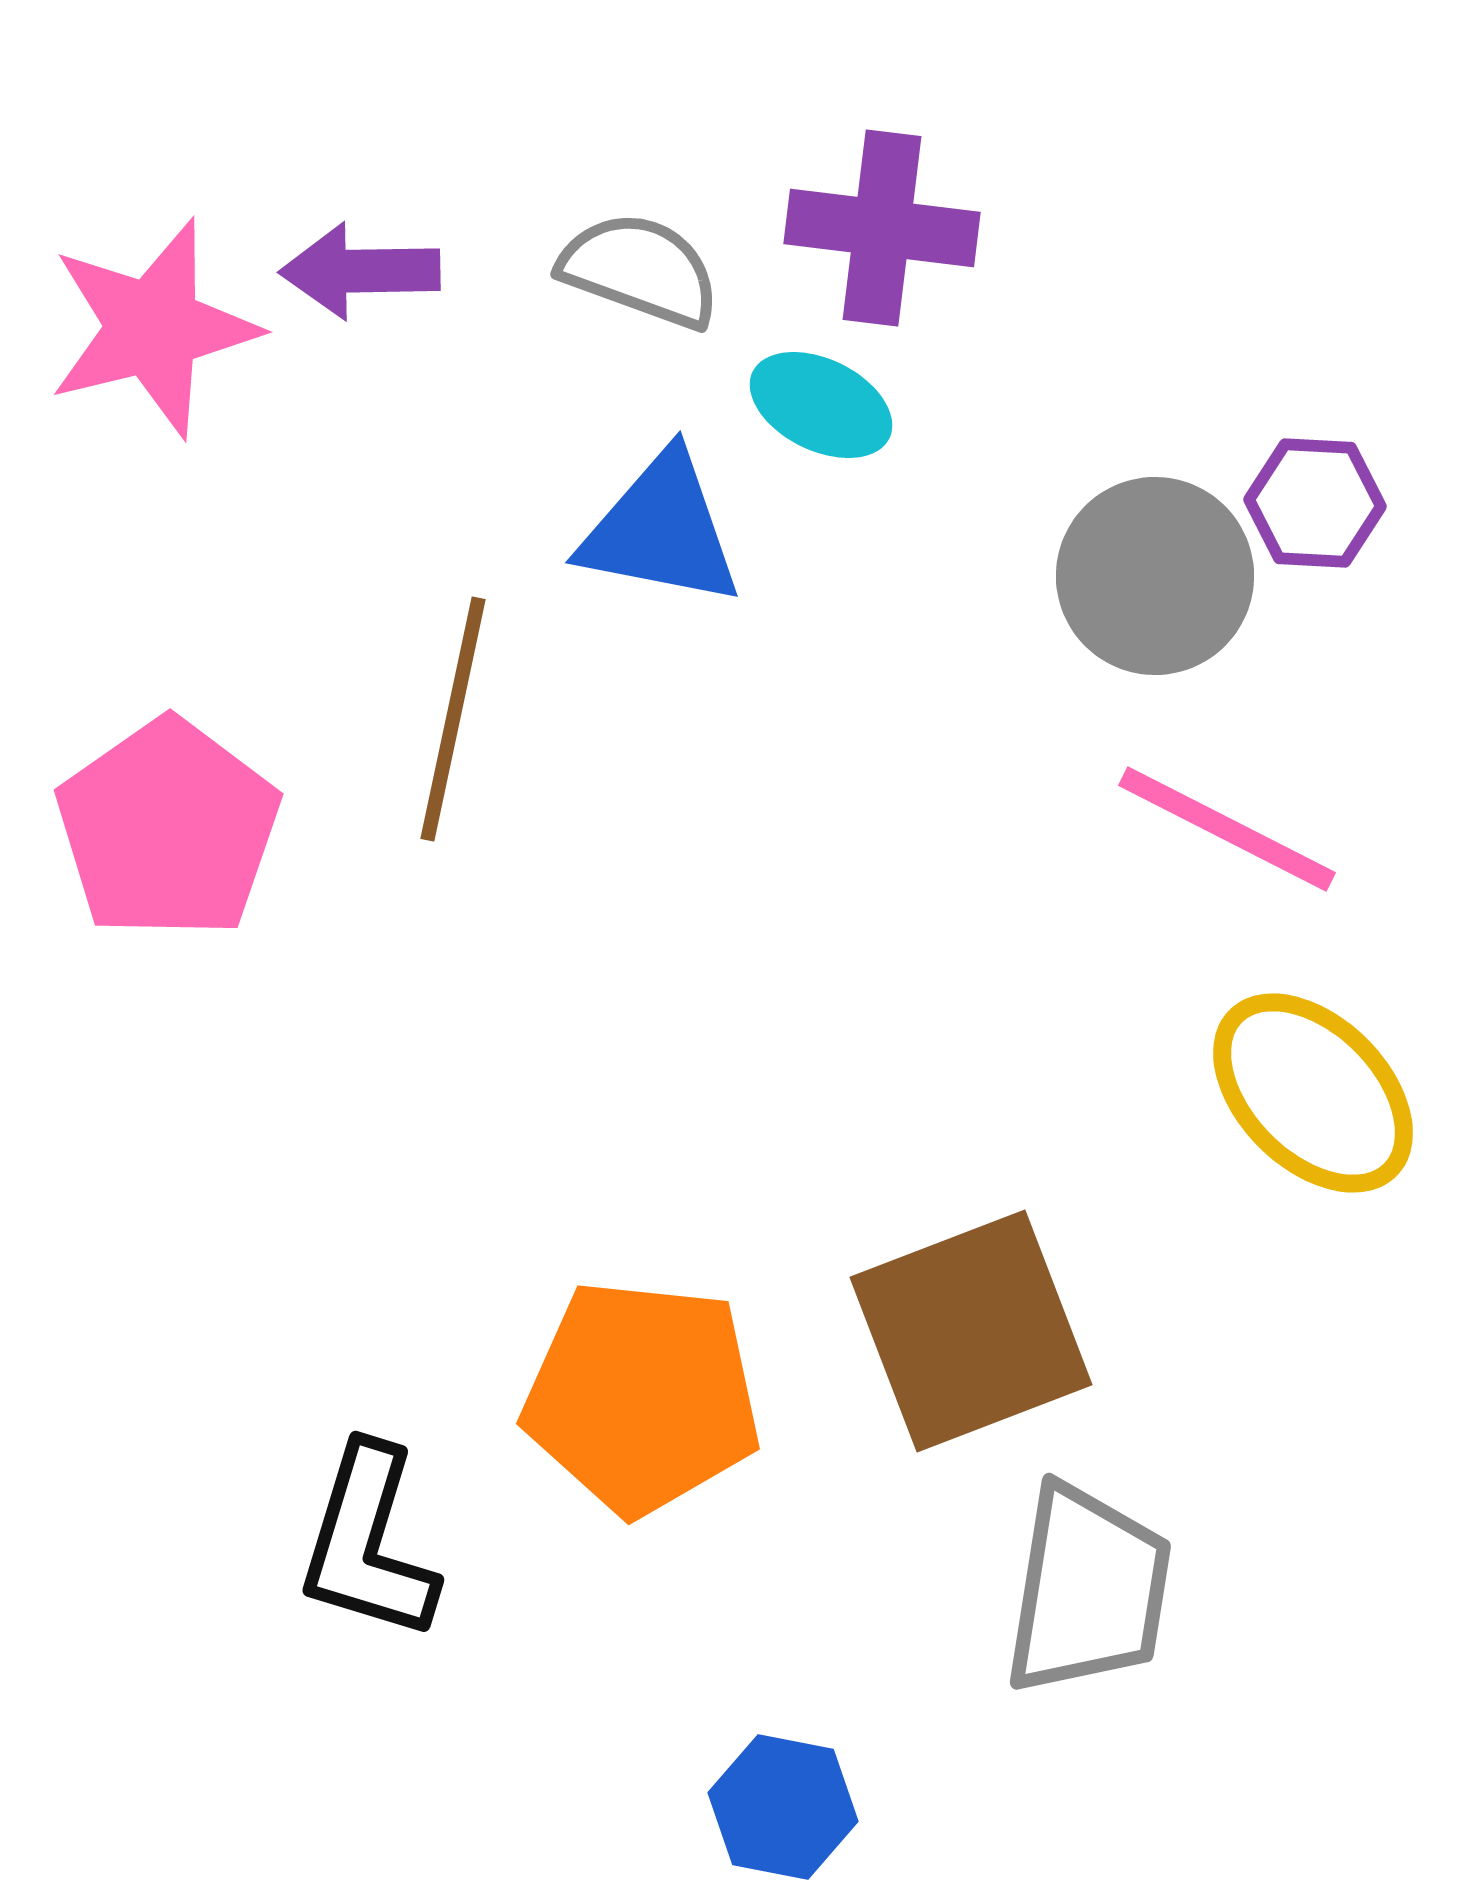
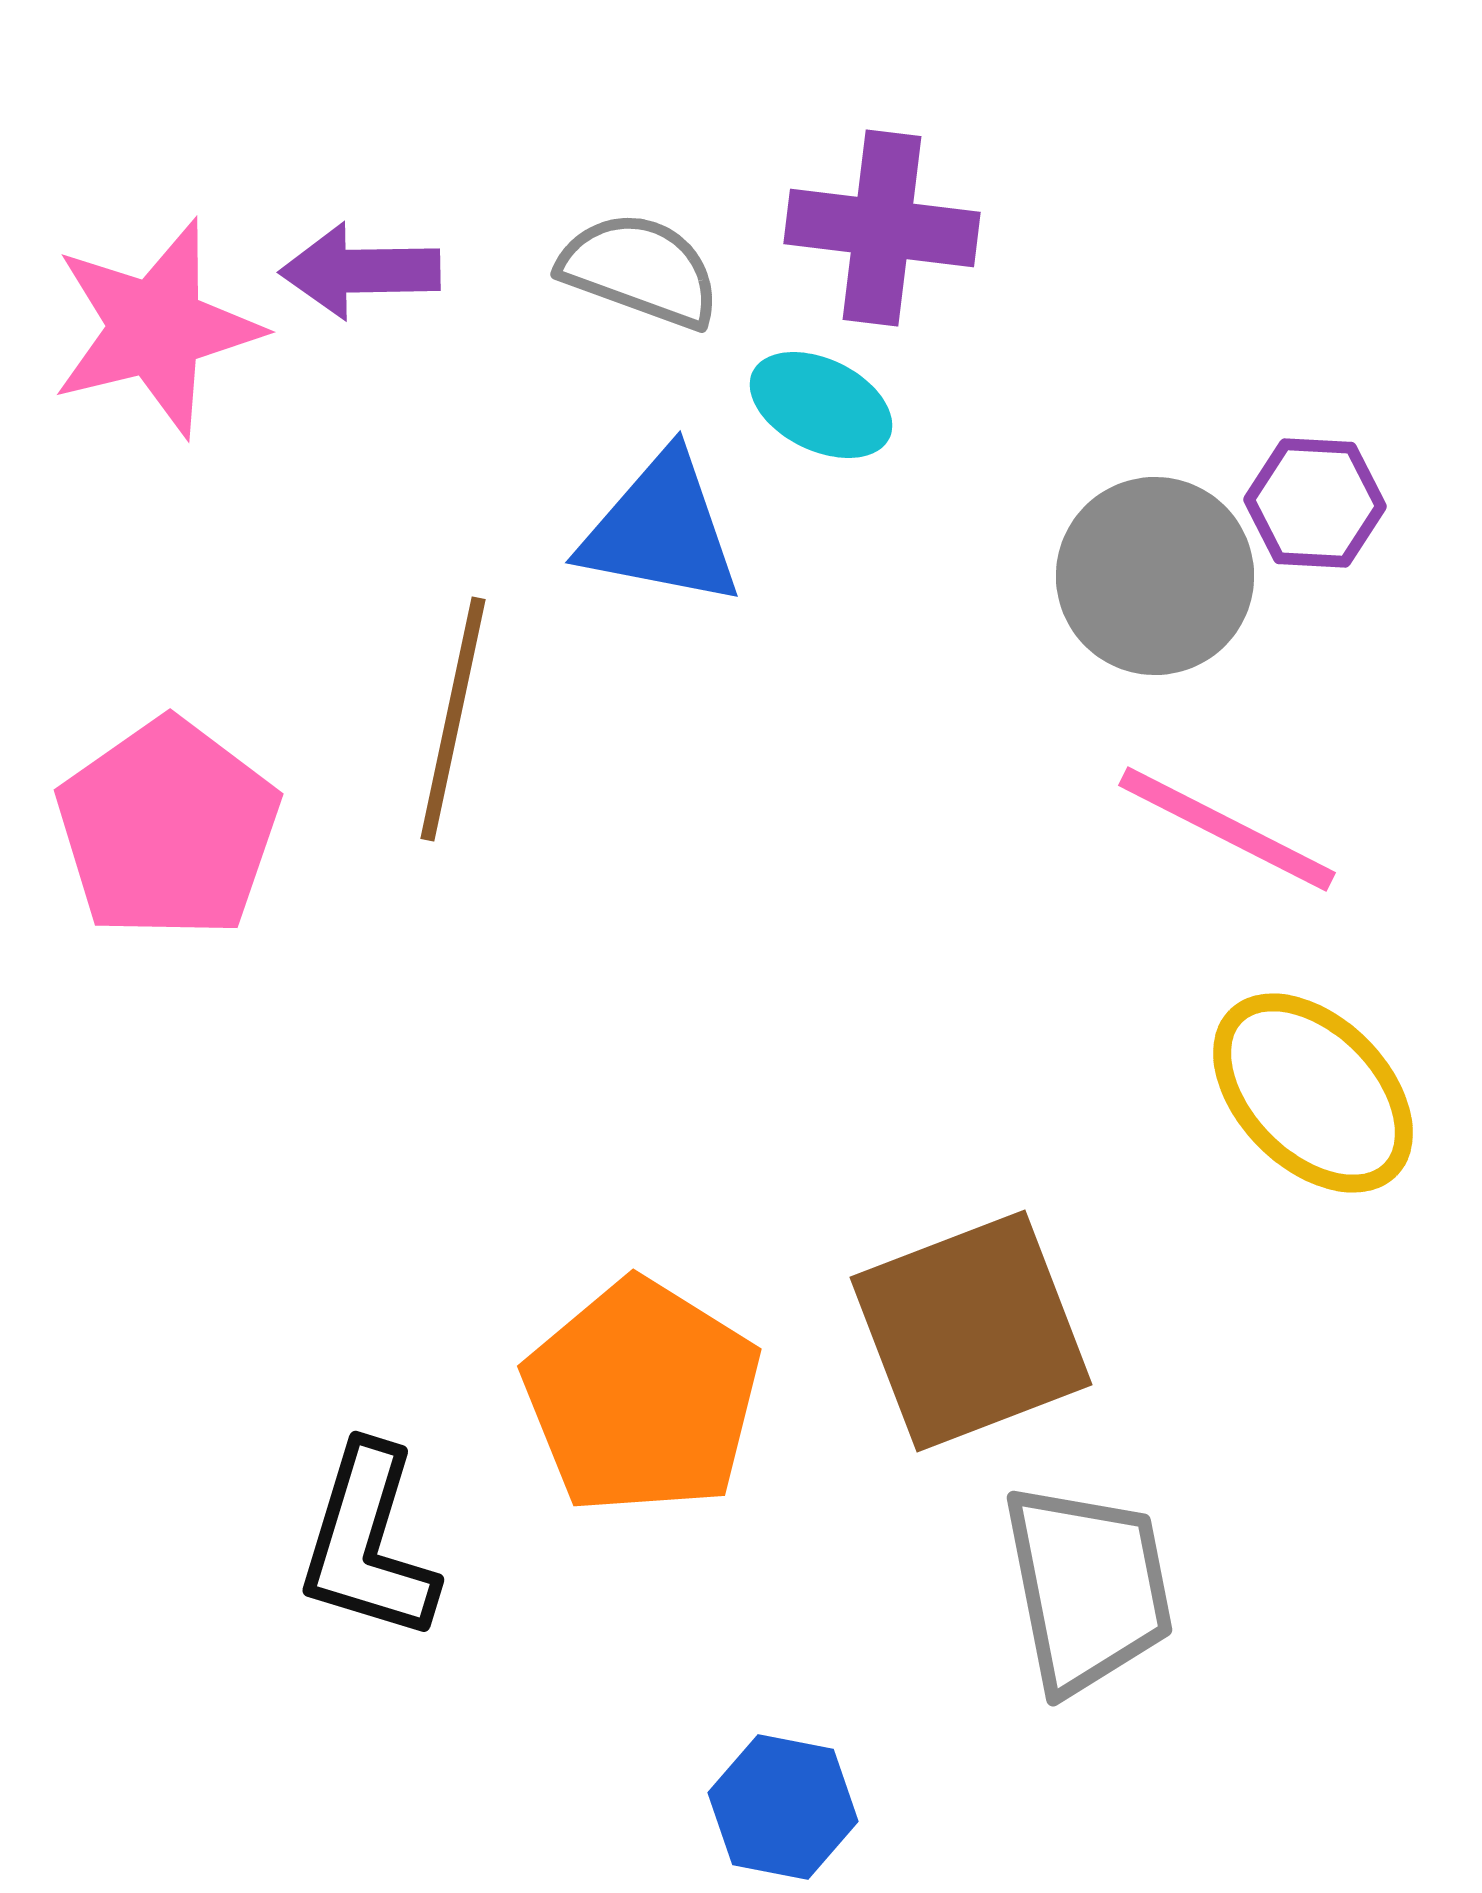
pink star: moved 3 px right
orange pentagon: rotated 26 degrees clockwise
gray trapezoid: moved 2 px up; rotated 20 degrees counterclockwise
